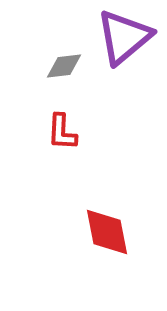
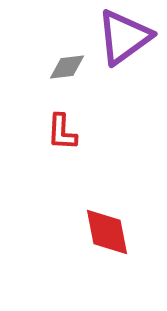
purple triangle: rotated 4 degrees clockwise
gray diamond: moved 3 px right, 1 px down
